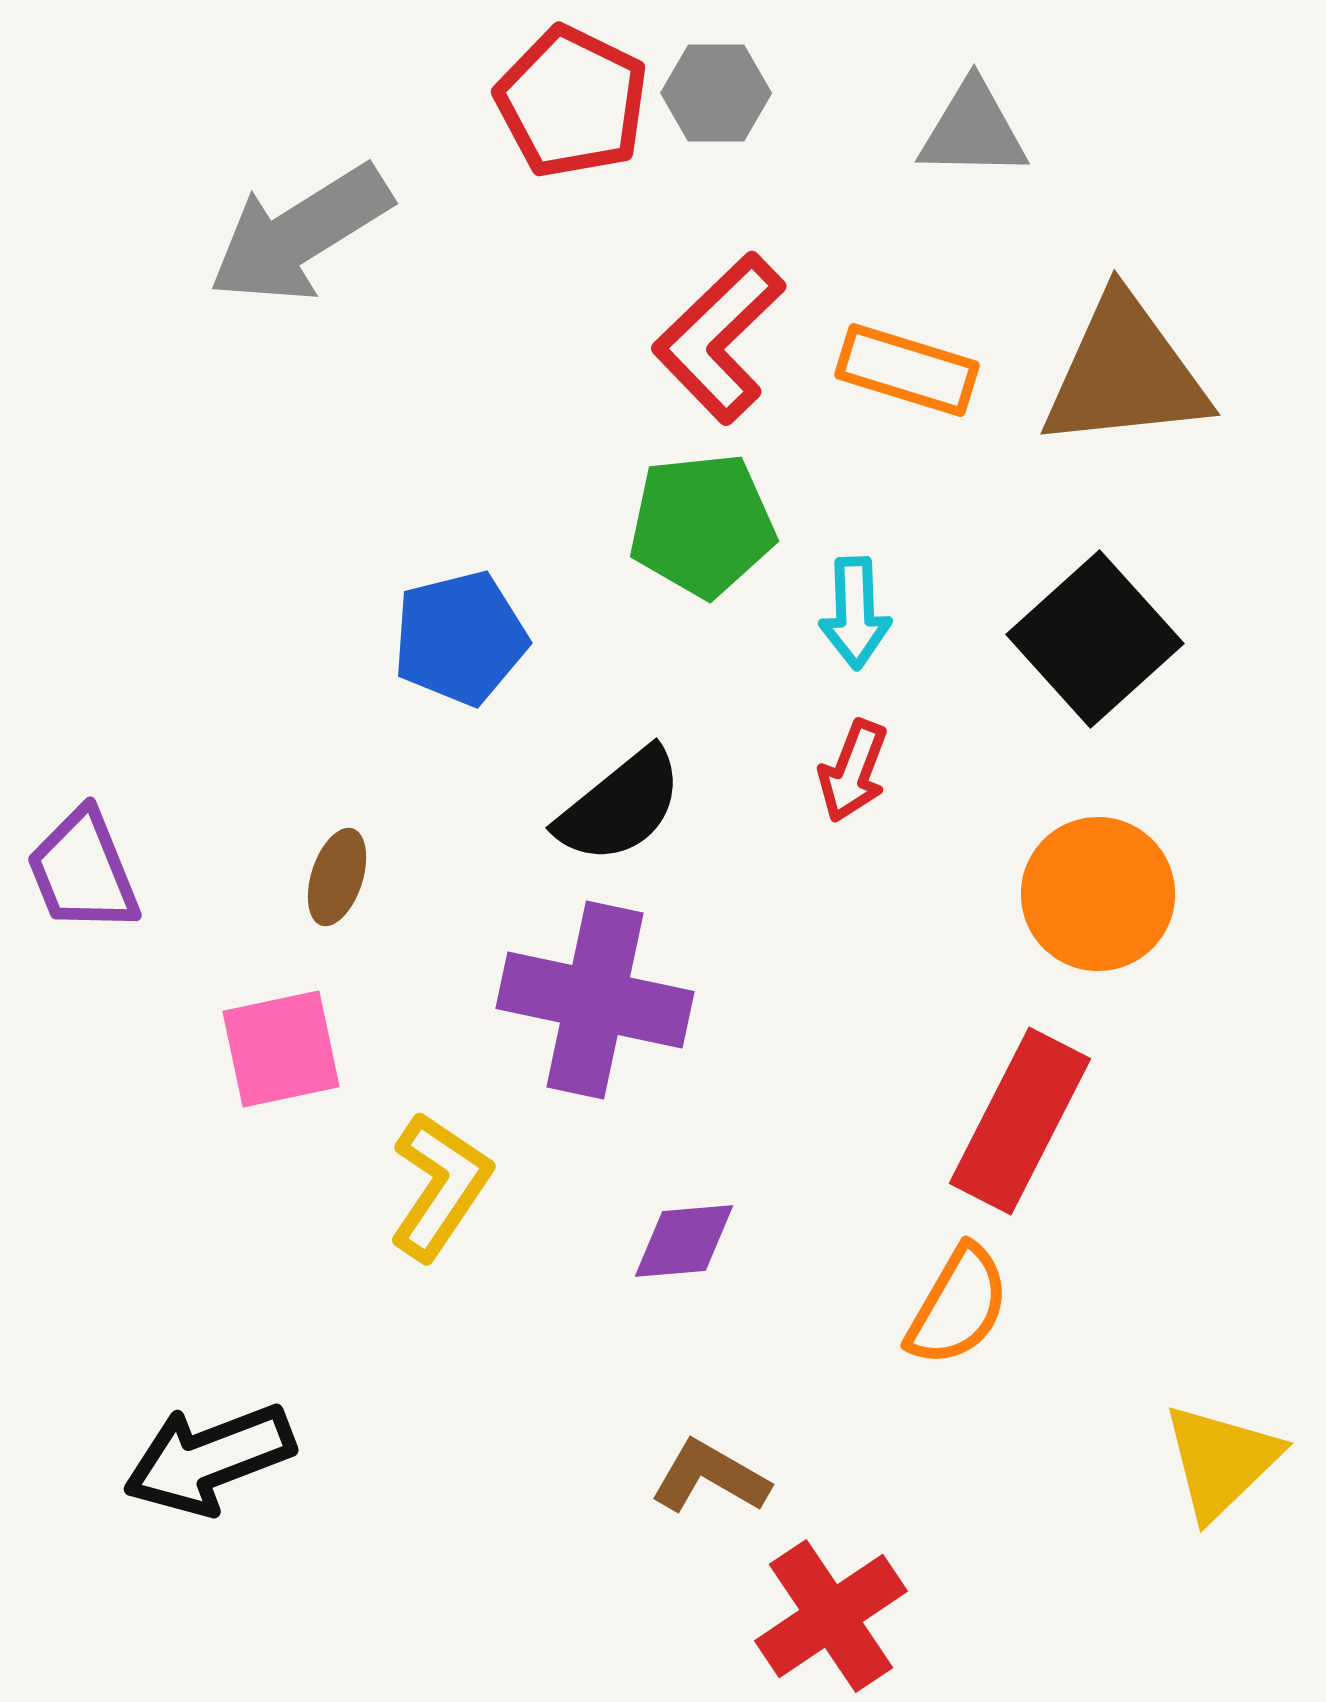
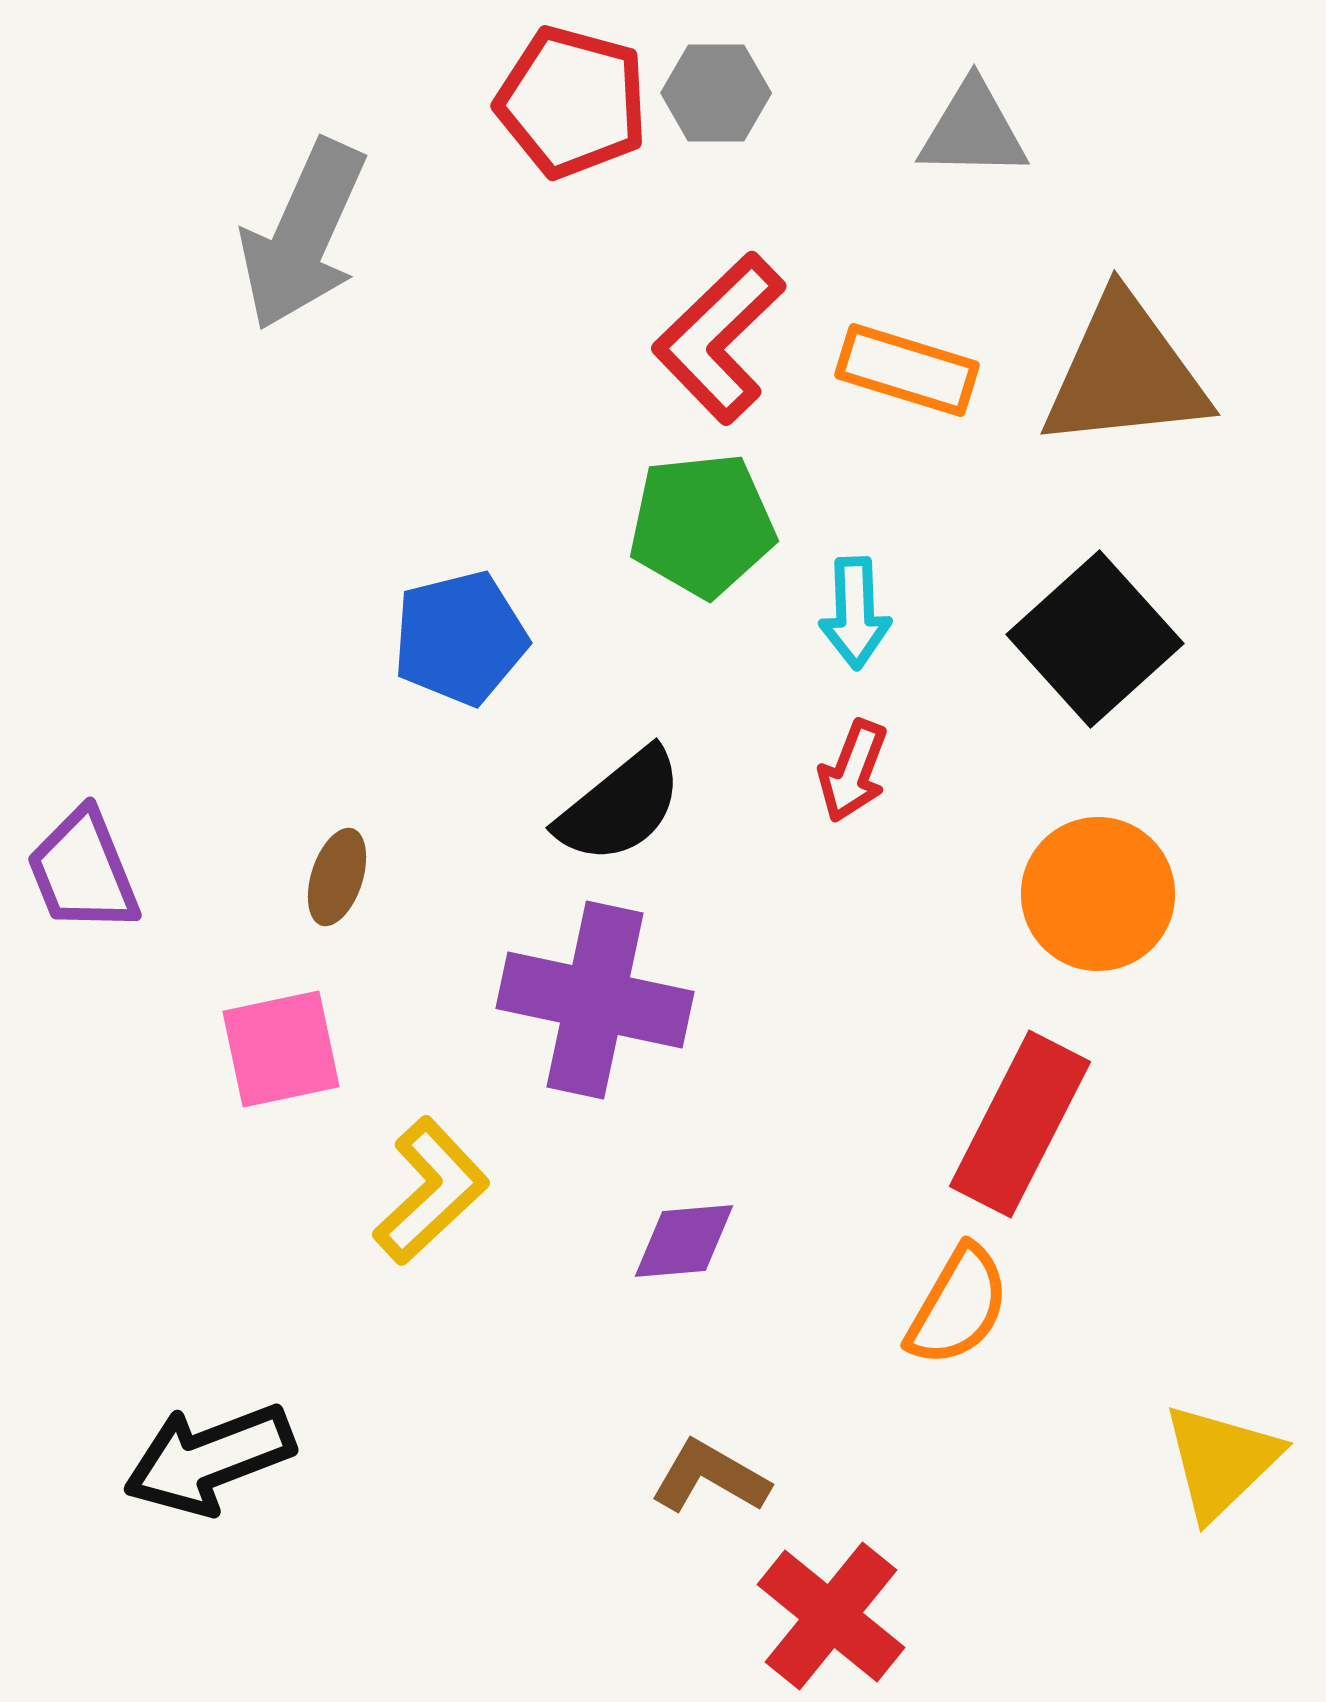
red pentagon: rotated 11 degrees counterclockwise
gray arrow: moved 3 px right, 1 px down; rotated 34 degrees counterclockwise
red rectangle: moved 3 px down
yellow L-shape: moved 9 px left, 5 px down; rotated 13 degrees clockwise
red cross: rotated 17 degrees counterclockwise
